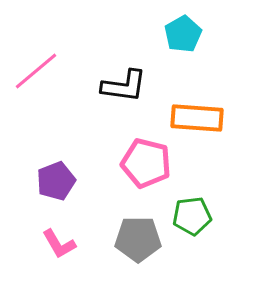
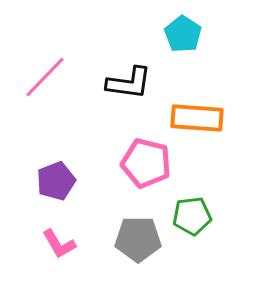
cyan pentagon: rotated 9 degrees counterclockwise
pink line: moved 9 px right, 6 px down; rotated 6 degrees counterclockwise
black L-shape: moved 5 px right, 3 px up
